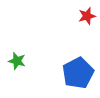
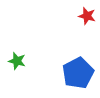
red star: rotated 30 degrees clockwise
